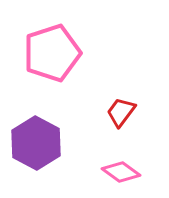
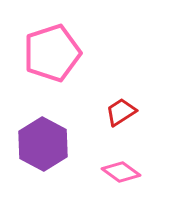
red trapezoid: rotated 20 degrees clockwise
purple hexagon: moved 7 px right, 1 px down
